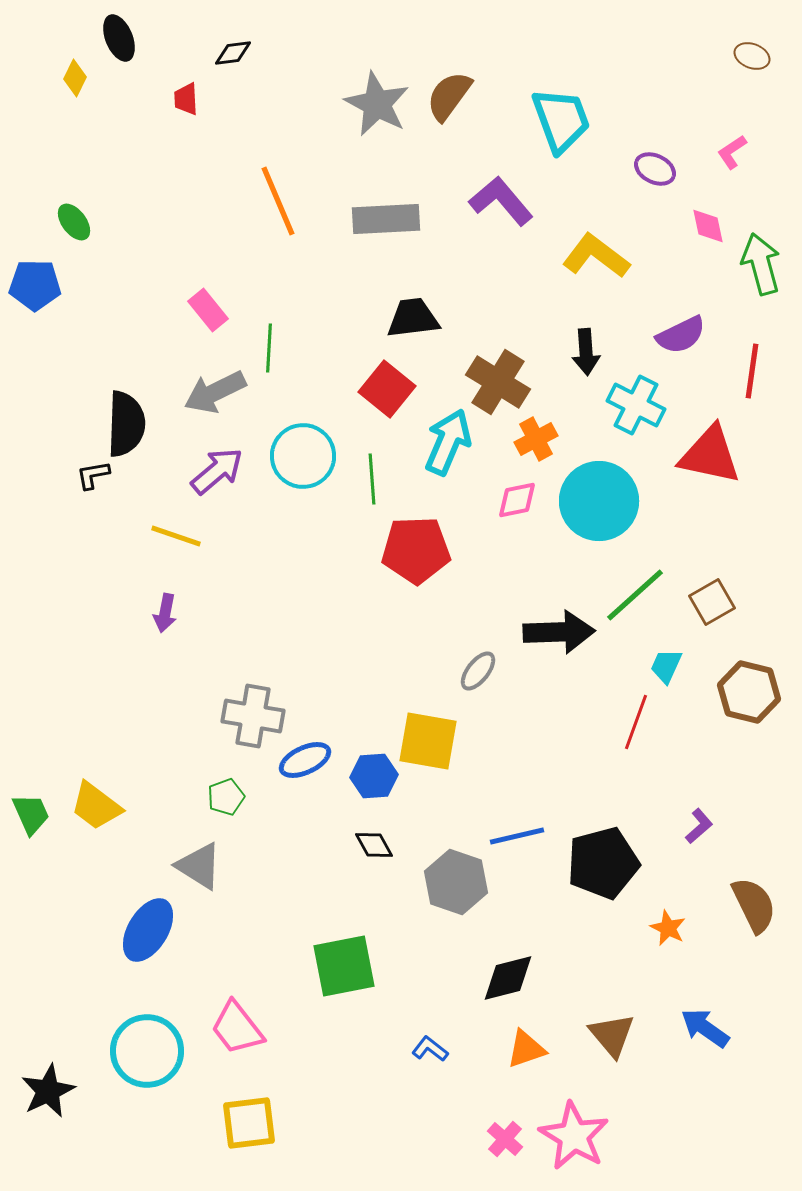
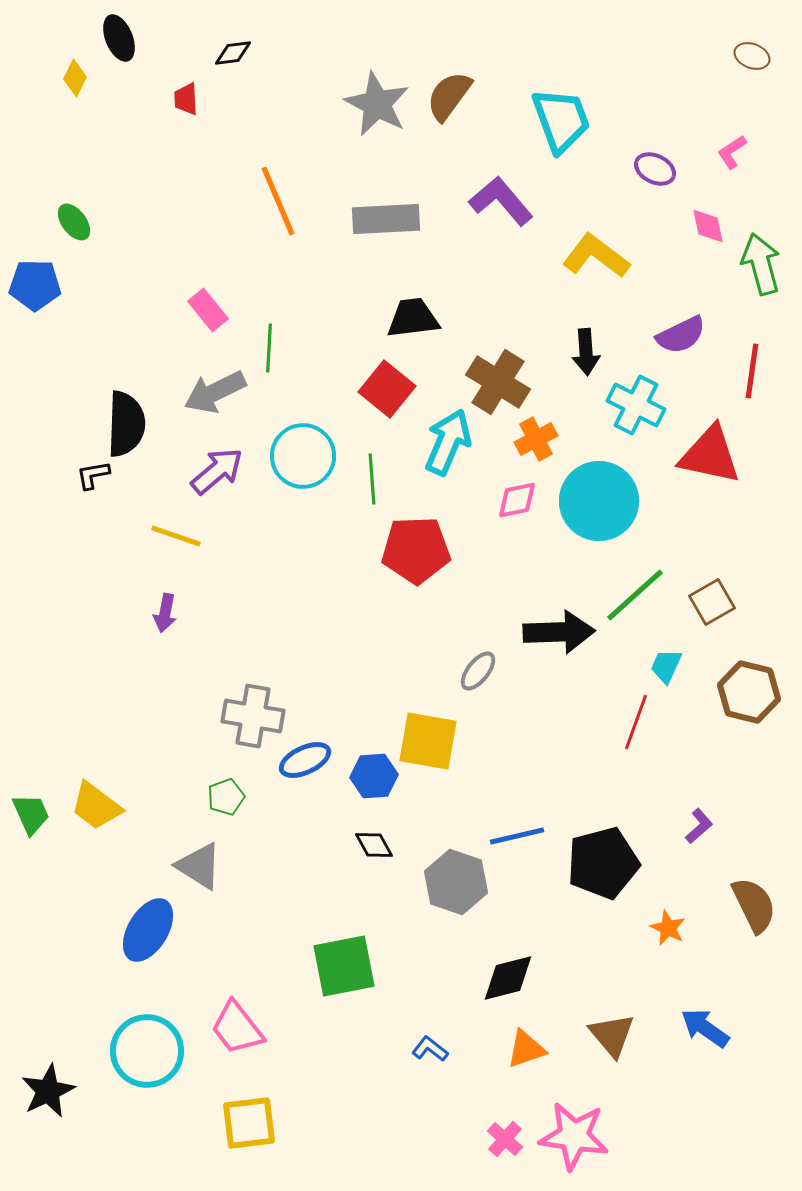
pink star at (574, 1136): rotated 22 degrees counterclockwise
